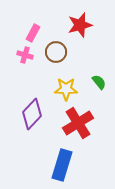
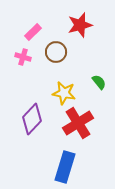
pink rectangle: moved 1 px up; rotated 18 degrees clockwise
pink cross: moved 2 px left, 2 px down
yellow star: moved 2 px left, 4 px down; rotated 10 degrees clockwise
purple diamond: moved 5 px down
blue rectangle: moved 3 px right, 2 px down
